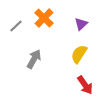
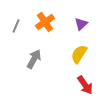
orange cross: moved 1 px right, 4 px down; rotated 12 degrees clockwise
gray line: rotated 24 degrees counterclockwise
